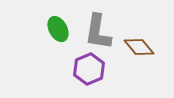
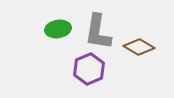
green ellipse: rotated 70 degrees counterclockwise
brown diamond: rotated 20 degrees counterclockwise
